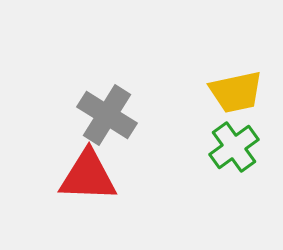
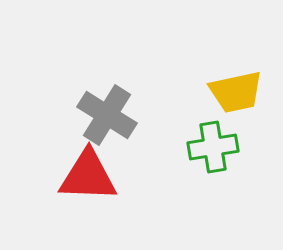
green cross: moved 21 px left; rotated 27 degrees clockwise
